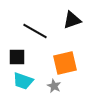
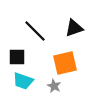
black triangle: moved 2 px right, 8 px down
black line: rotated 15 degrees clockwise
